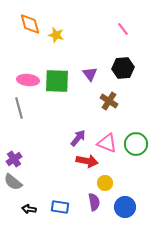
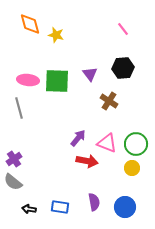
yellow circle: moved 27 px right, 15 px up
